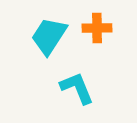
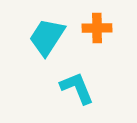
cyan trapezoid: moved 2 px left, 1 px down
